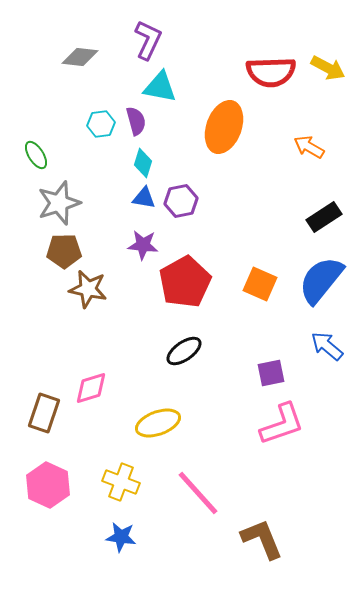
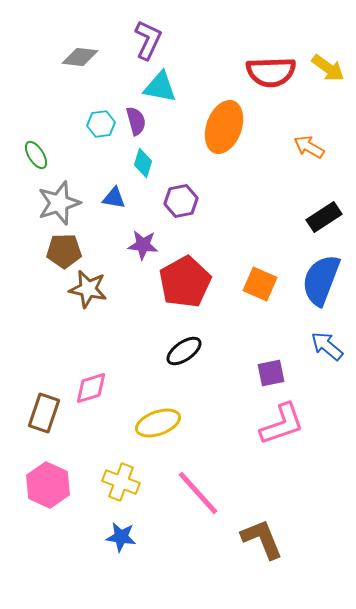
yellow arrow: rotated 8 degrees clockwise
blue triangle: moved 30 px left
blue semicircle: rotated 18 degrees counterclockwise
